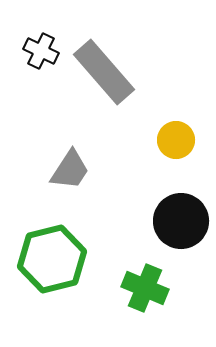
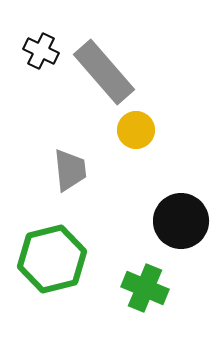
yellow circle: moved 40 px left, 10 px up
gray trapezoid: rotated 39 degrees counterclockwise
